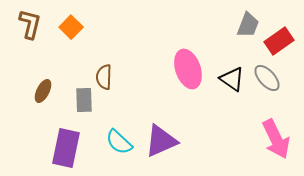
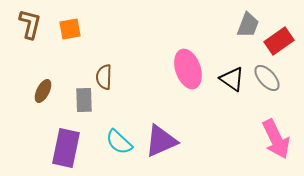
orange square: moved 1 px left, 2 px down; rotated 35 degrees clockwise
